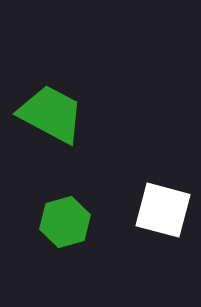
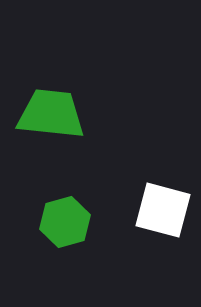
green trapezoid: rotated 22 degrees counterclockwise
